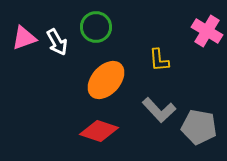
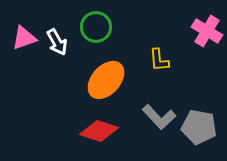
gray L-shape: moved 7 px down
